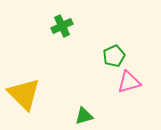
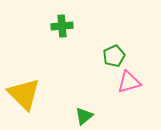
green cross: rotated 20 degrees clockwise
green triangle: rotated 24 degrees counterclockwise
